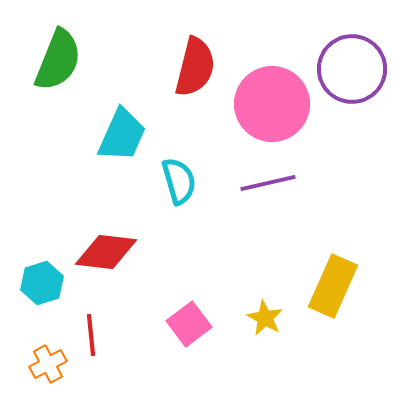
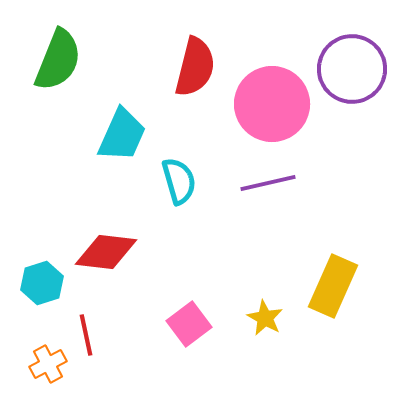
red line: moved 5 px left; rotated 6 degrees counterclockwise
